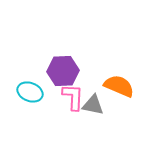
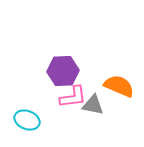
cyan ellipse: moved 3 px left, 28 px down
pink L-shape: rotated 80 degrees clockwise
